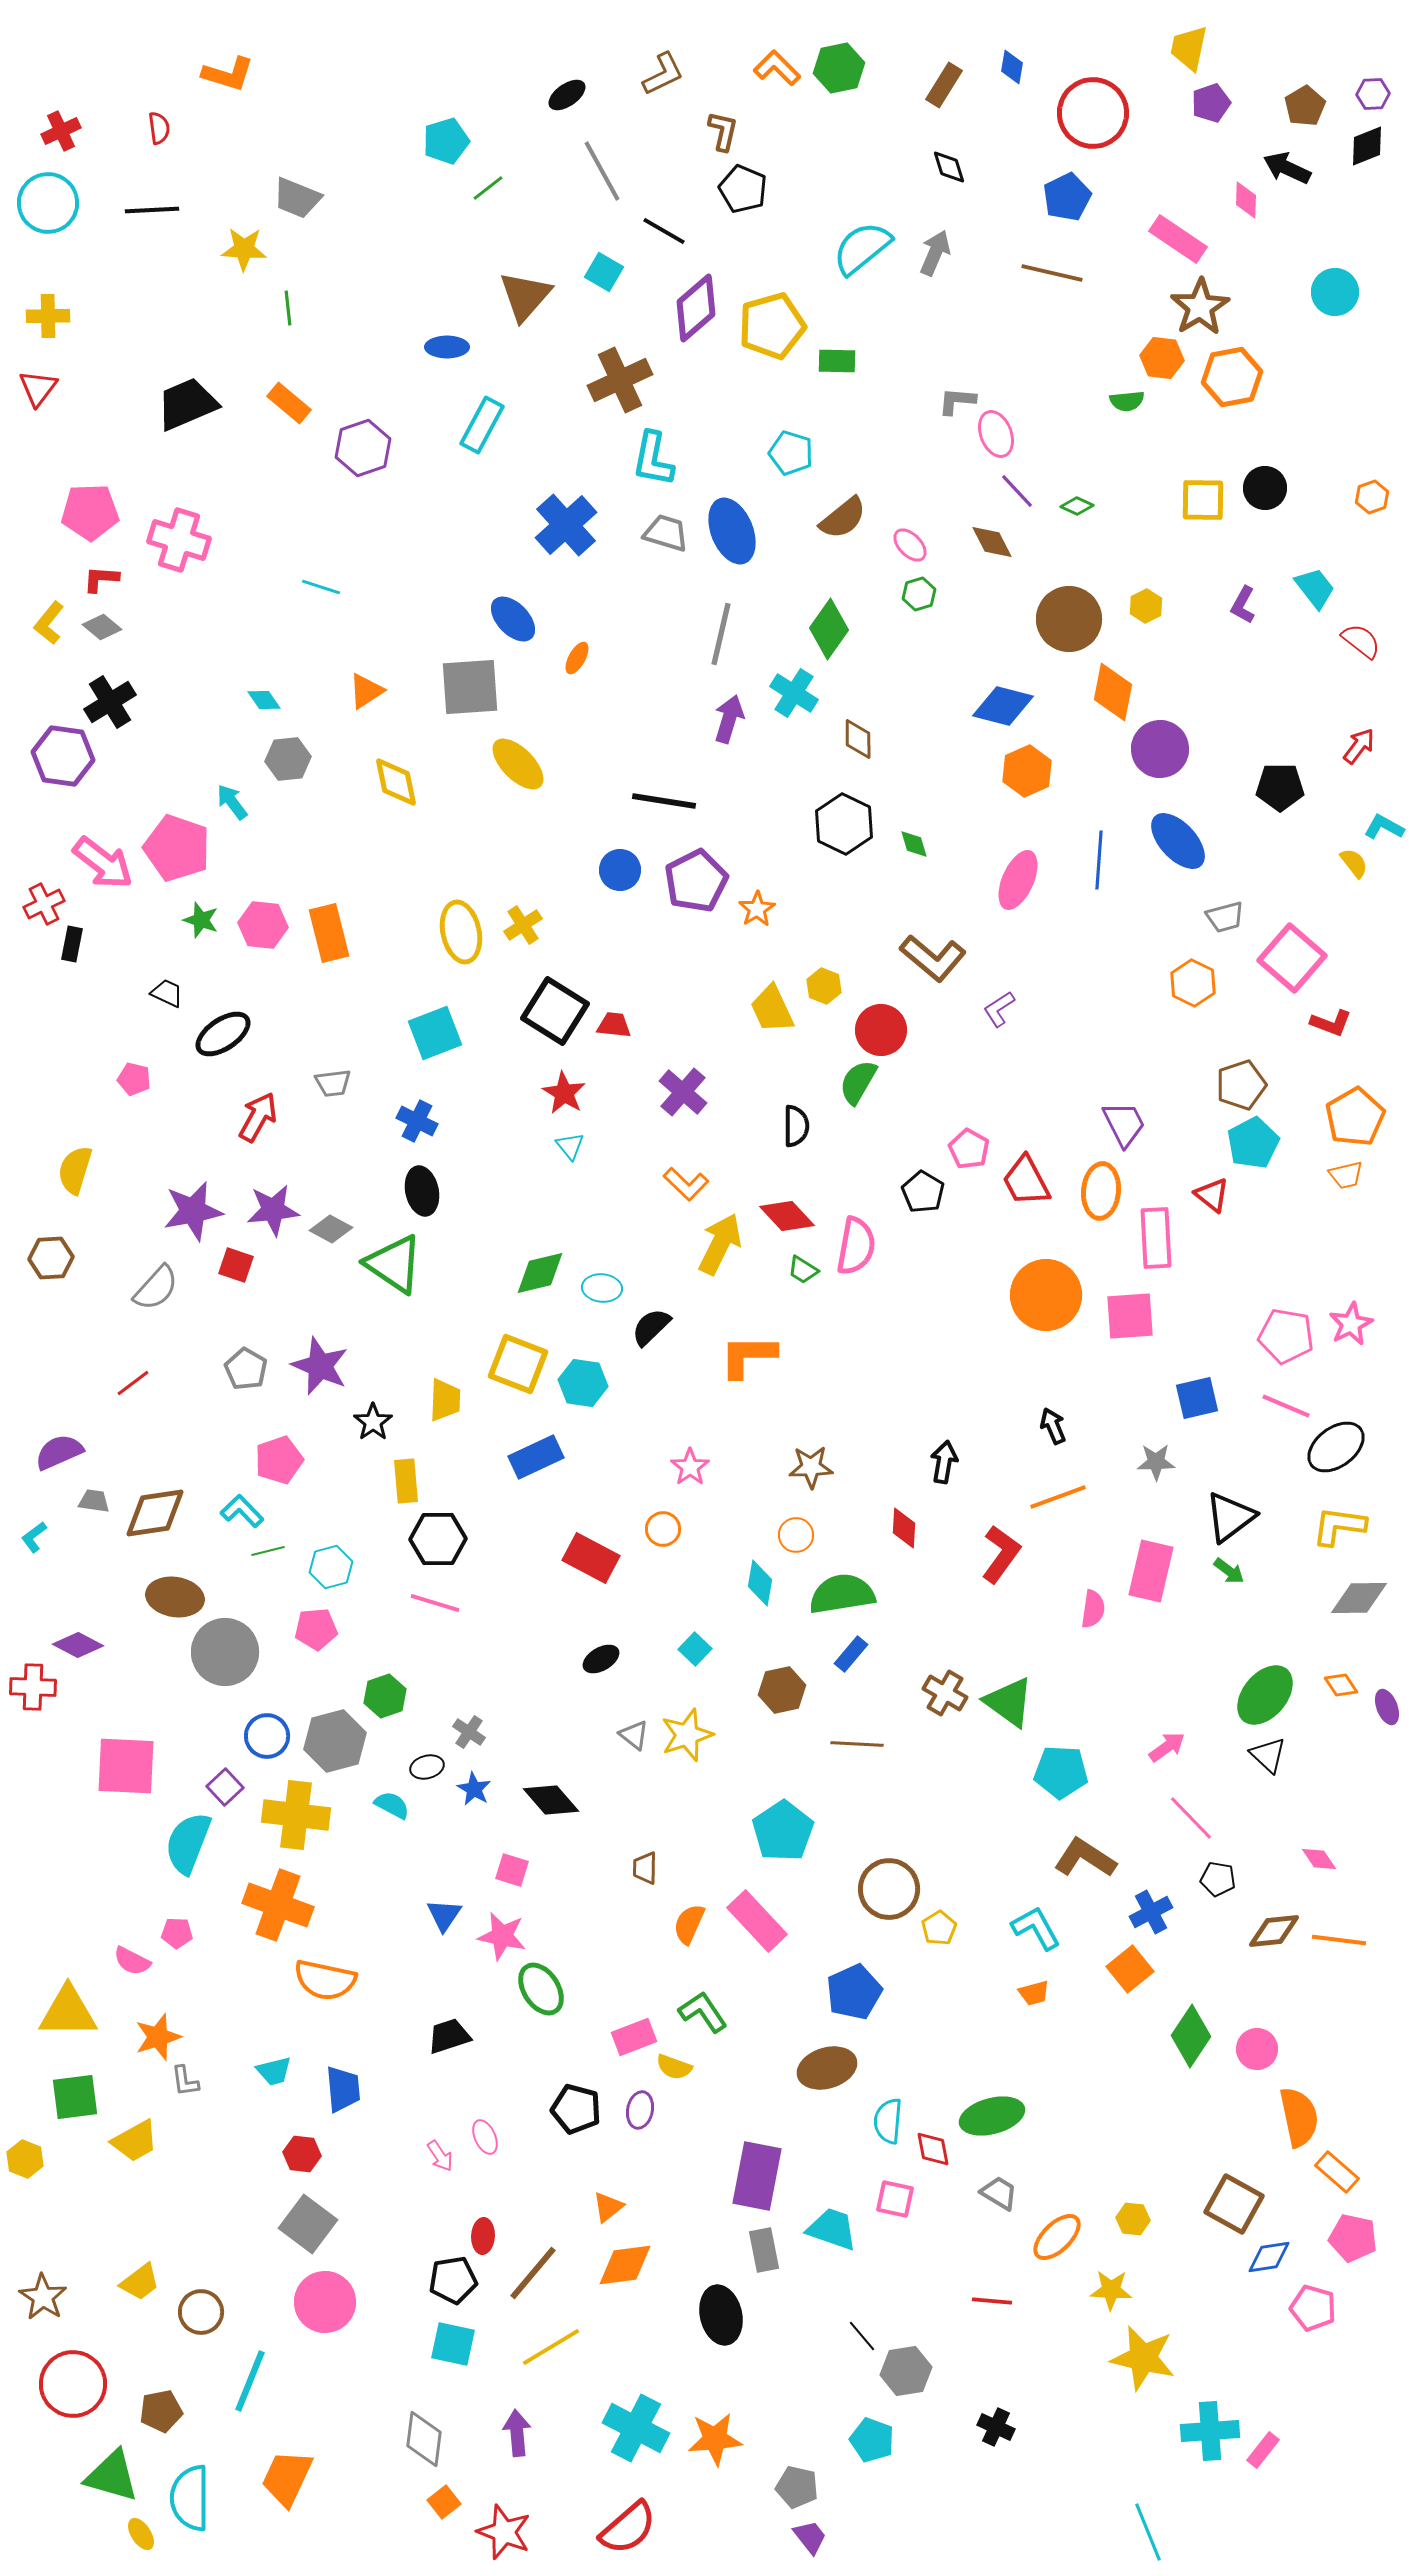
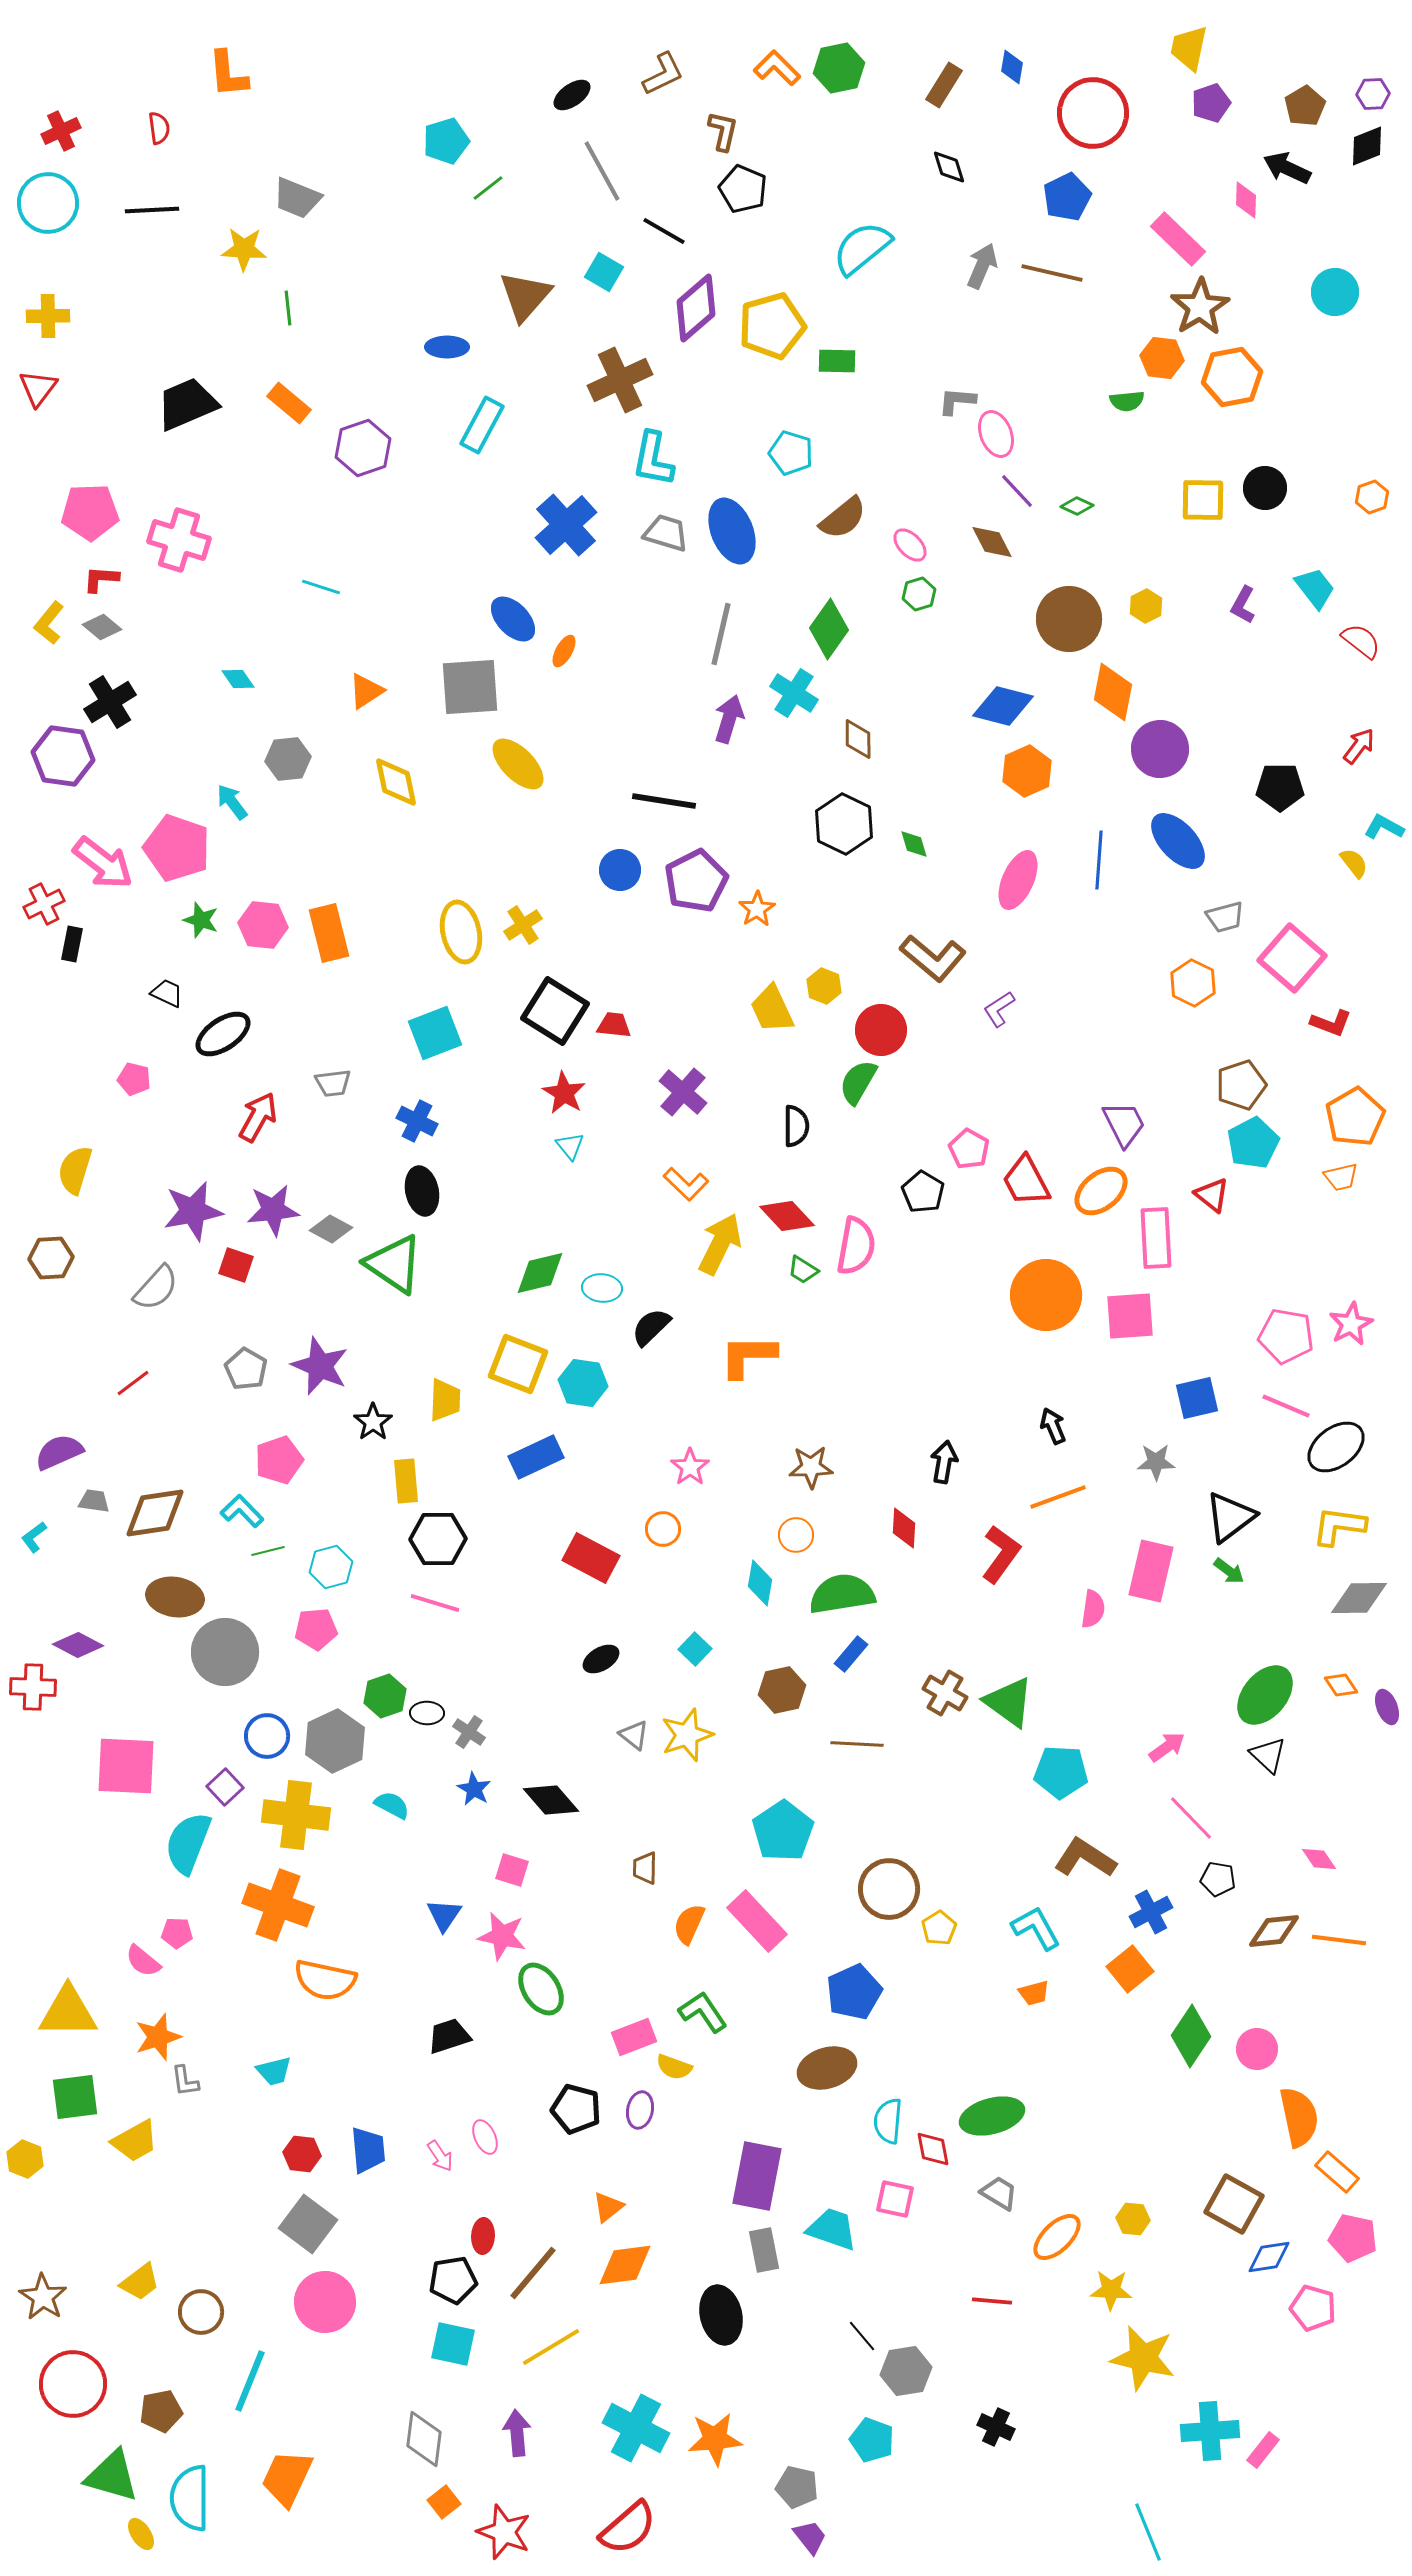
orange L-shape at (228, 74): rotated 68 degrees clockwise
black ellipse at (567, 95): moved 5 px right
pink rectangle at (1178, 239): rotated 10 degrees clockwise
gray arrow at (935, 253): moved 47 px right, 13 px down
orange ellipse at (577, 658): moved 13 px left, 7 px up
cyan diamond at (264, 700): moved 26 px left, 21 px up
orange trapezoid at (1346, 1175): moved 5 px left, 2 px down
orange ellipse at (1101, 1191): rotated 46 degrees clockwise
gray hexagon at (335, 1741): rotated 10 degrees counterclockwise
black ellipse at (427, 1767): moved 54 px up; rotated 16 degrees clockwise
pink semicircle at (132, 1961): moved 11 px right; rotated 12 degrees clockwise
blue trapezoid at (343, 2089): moved 25 px right, 61 px down
